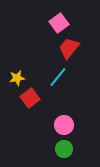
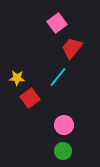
pink square: moved 2 px left
red trapezoid: moved 3 px right
yellow star: rotated 14 degrees clockwise
green circle: moved 1 px left, 2 px down
